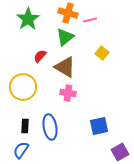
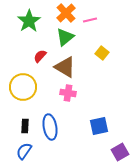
orange cross: moved 2 px left; rotated 30 degrees clockwise
green star: moved 1 px right, 2 px down
blue semicircle: moved 3 px right, 1 px down
